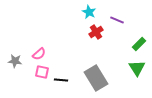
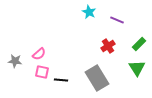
red cross: moved 12 px right, 14 px down
gray rectangle: moved 1 px right
